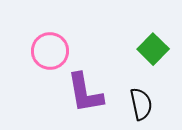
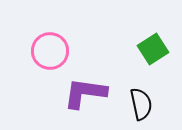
green square: rotated 12 degrees clockwise
purple L-shape: rotated 108 degrees clockwise
